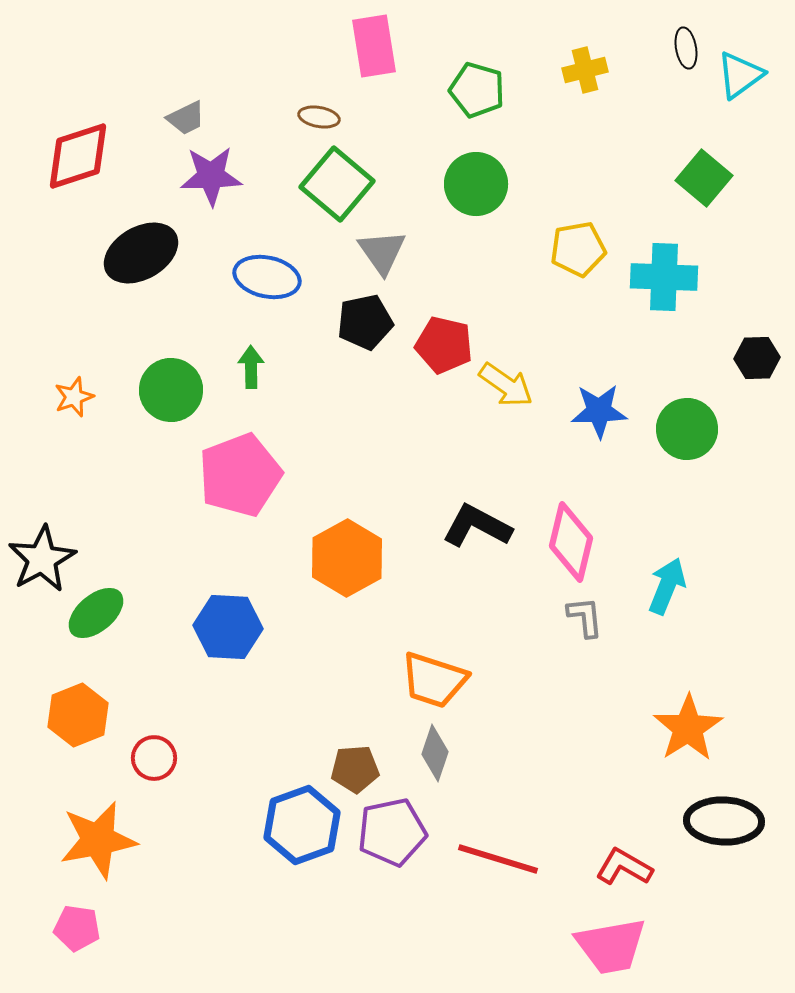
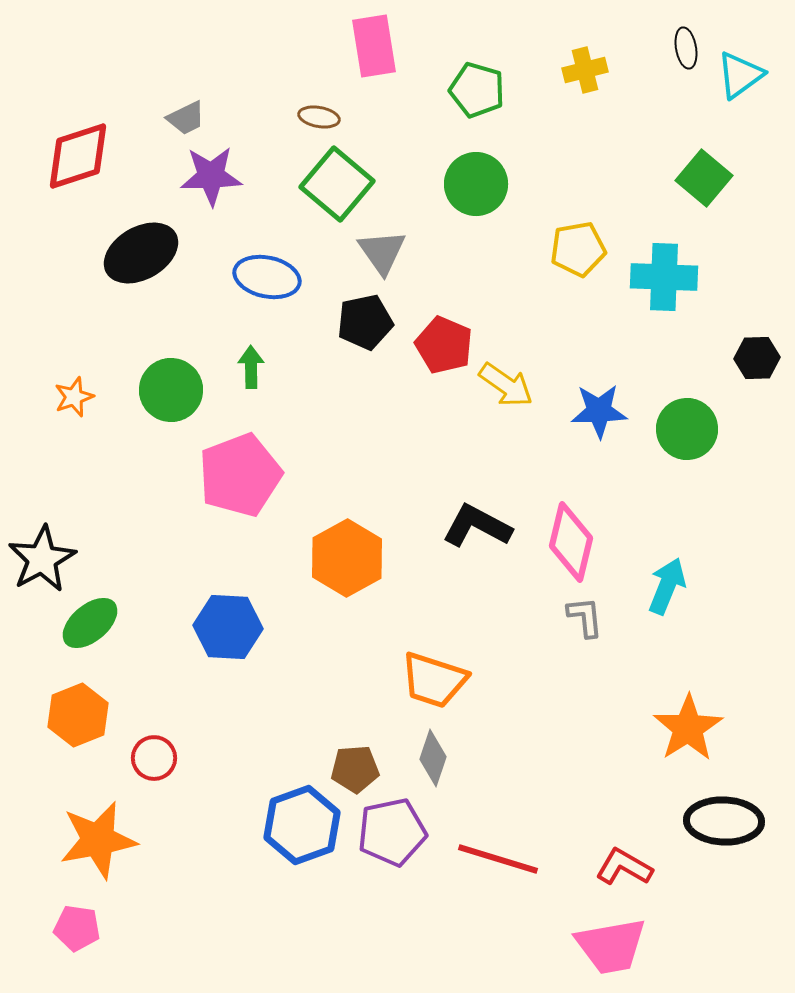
red pentagon at (444, 345): rotated 10 degrees clockwise
green ellipse at (96, 613): moved 6 px left, 10 px down
gray diamond at (435, 753): moved 2 px left, 5 px down
